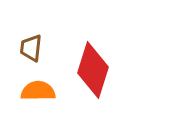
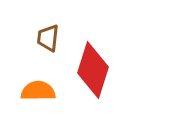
brown trapezoid: moved 17 px right, 10 px up
